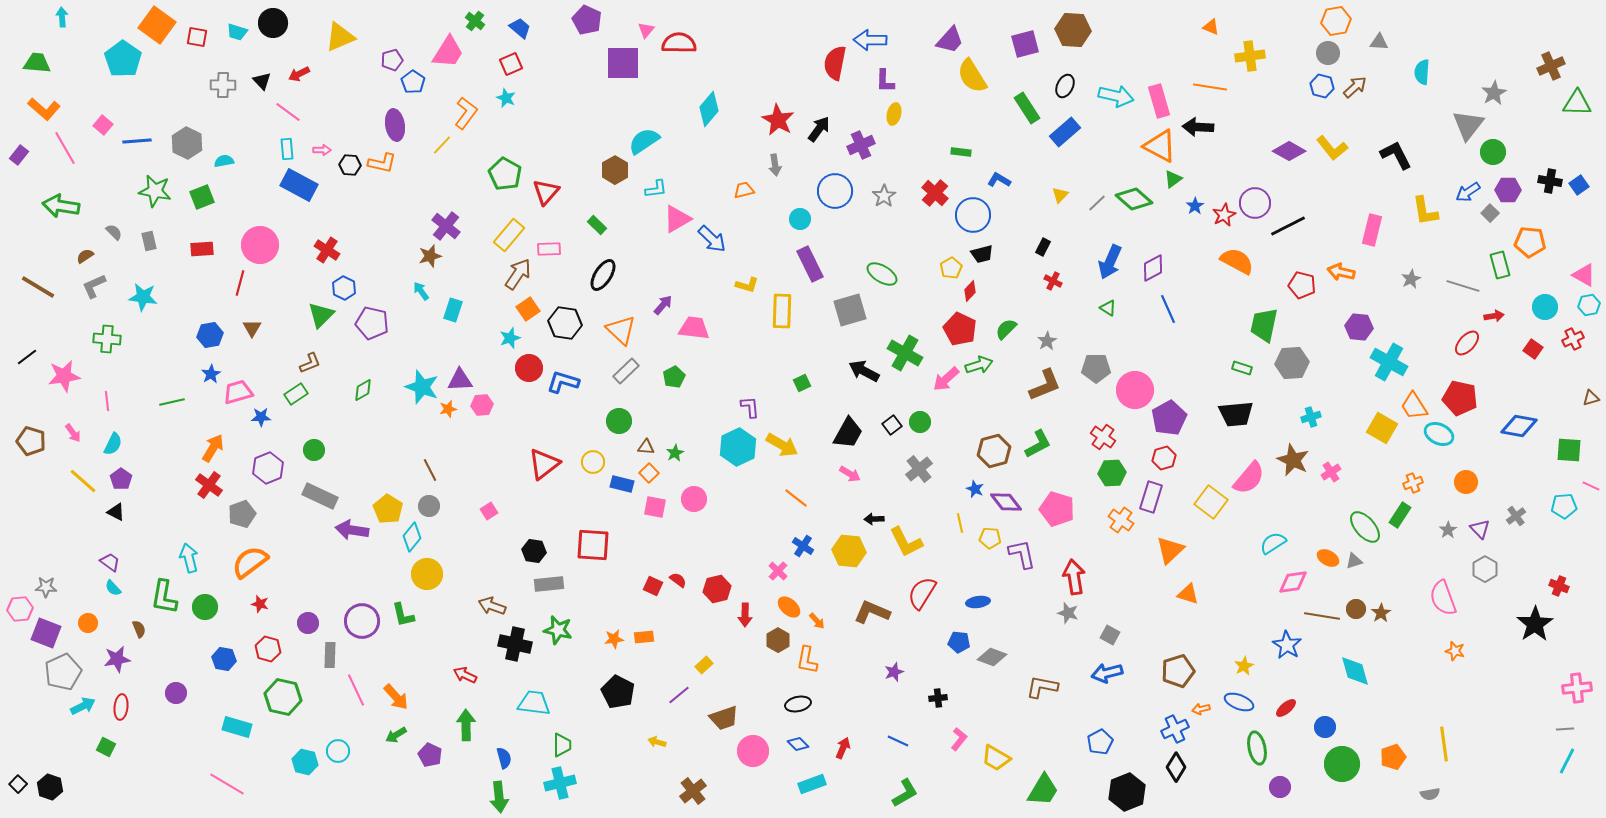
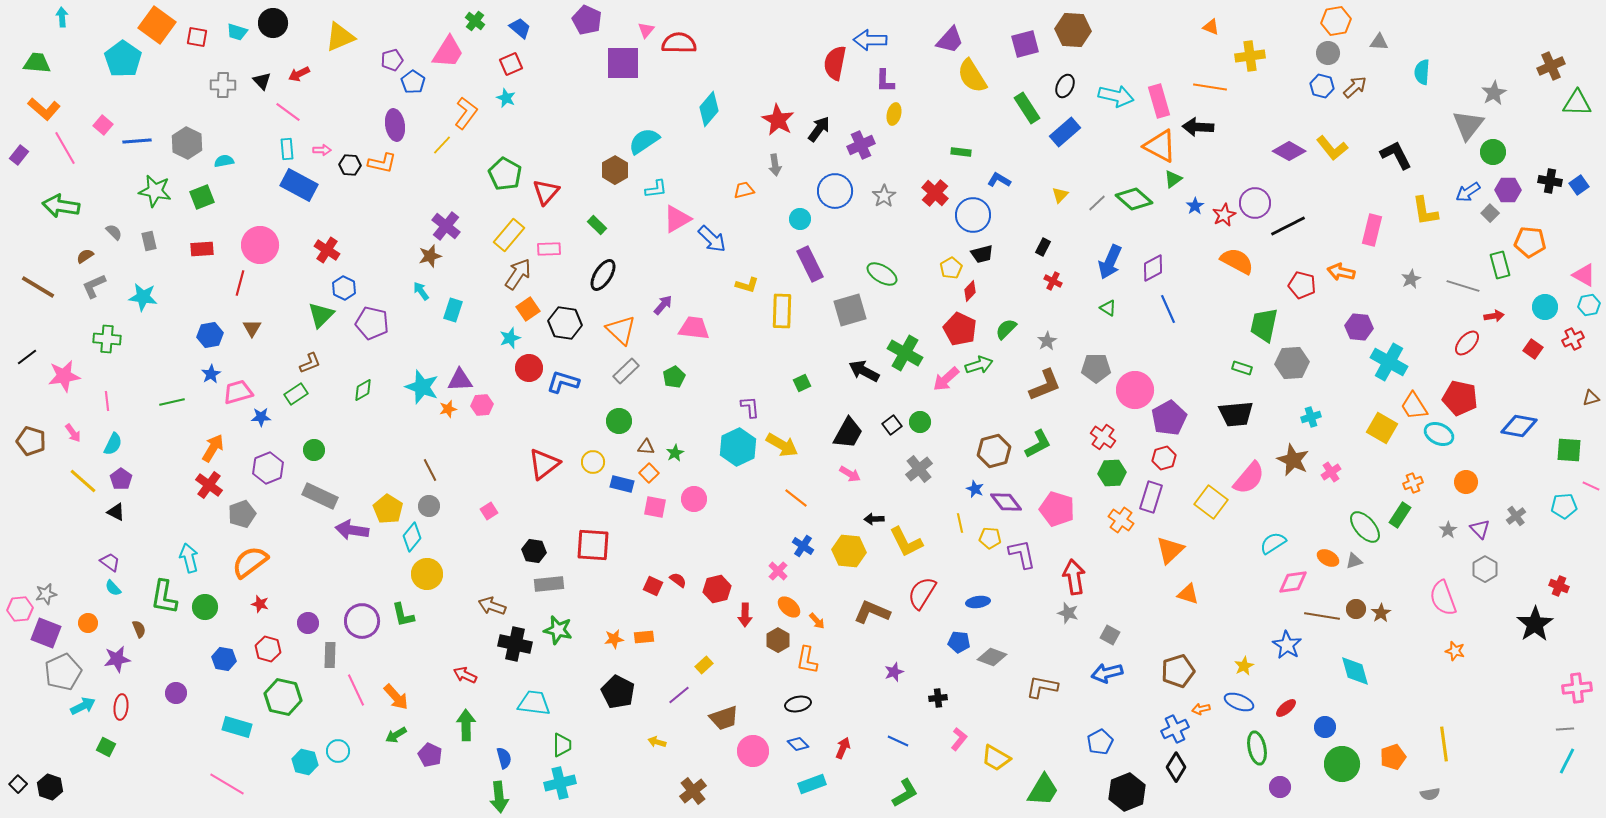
gray star at (46, 587): moved 7 px down; rotated 15 degrees counterclockwise
